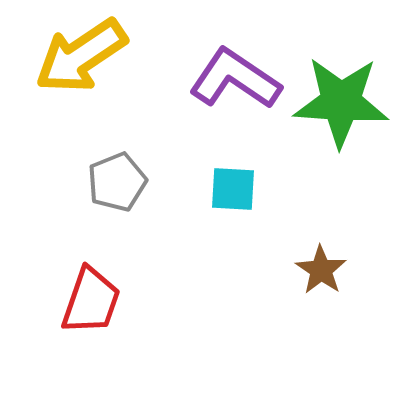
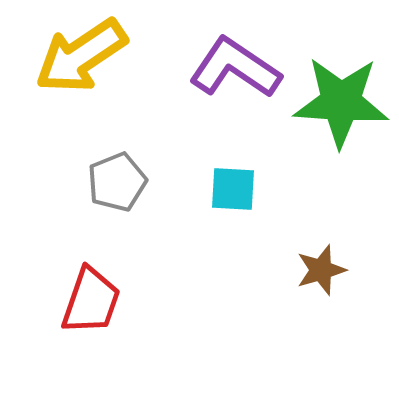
purple L-shape: moved 11 px up
brown star: rotated 21 degrees clockwise
